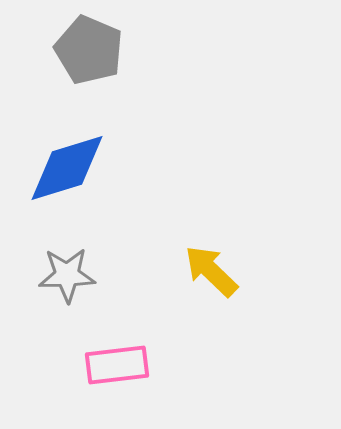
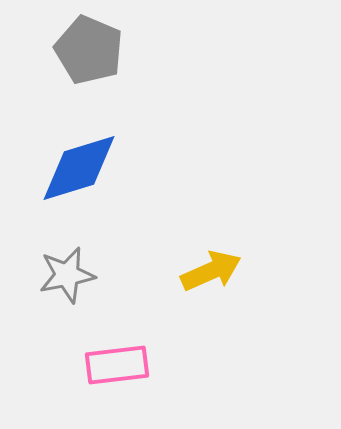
blue diamond: moved 12 px right
yellow arrow: rotated 112 degrees clockwise
gray star: rotated 10 degrees counterclockwise
